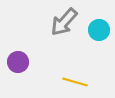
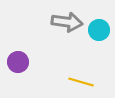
gray arrow: moved 3 px right; rotated 124 degrees counterclockwise
yellow line: moved 6 px right
